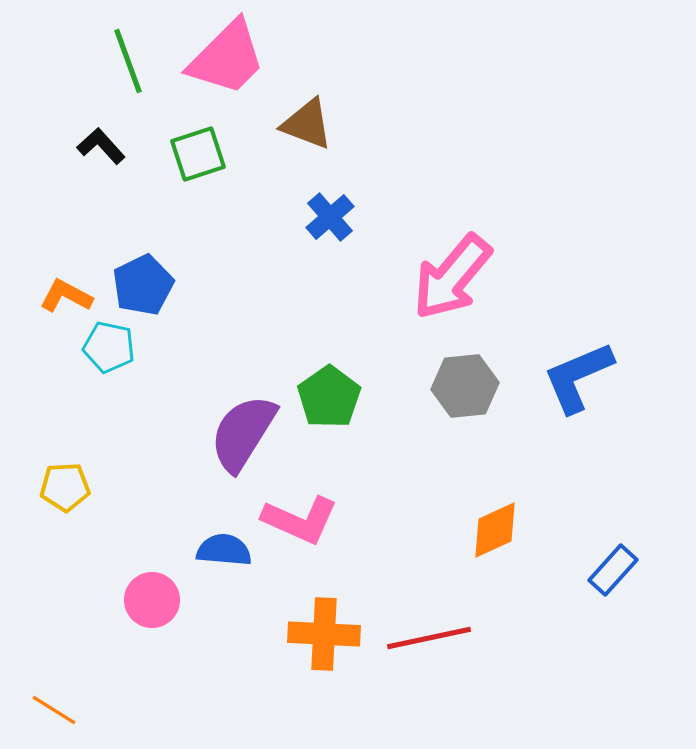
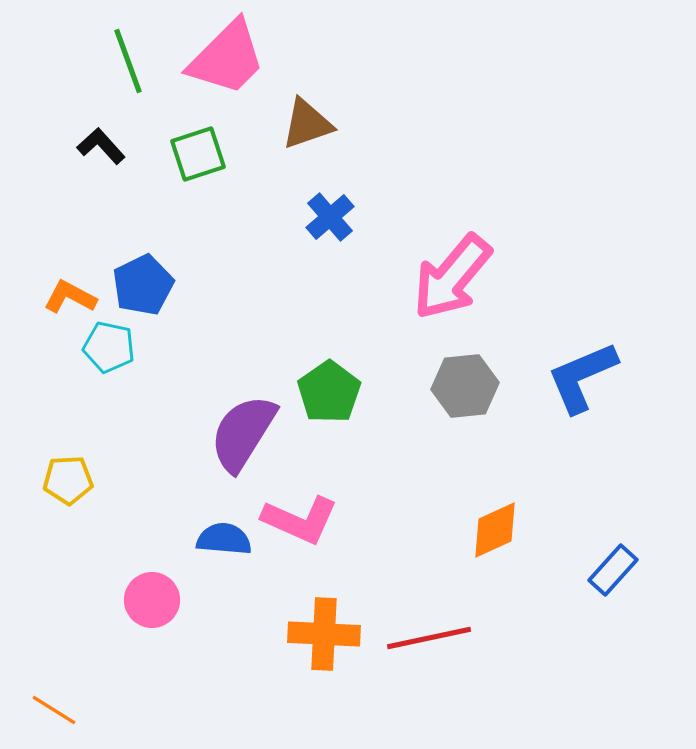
brown triangle: rotated 40 degrees counterclockwise
orange L-shape: moved 4 px right, 1 px down
blue L-shape: moved 4 px right
green pentagon: moved 5 px up
yellow pentagon: moved 3 px right, 7 px up
blue semicircle: moved 11 px up
